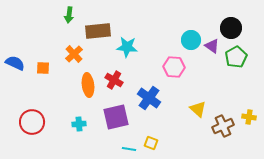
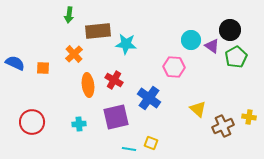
black circle: moved 1 px left, 2 px down
cyan star: moved 1 px left, 3 px up
